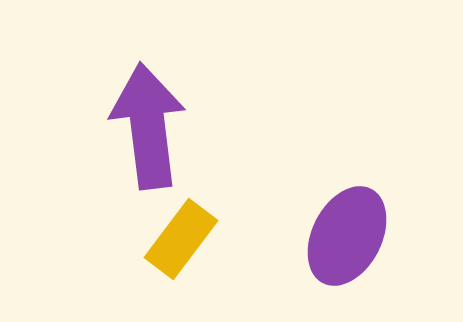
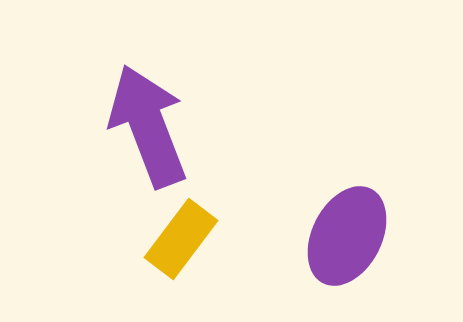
purple arrow: rotated 14 degrees counterclockwise
